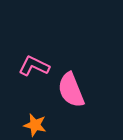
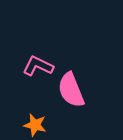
pink L-shape: moved 4 px right
